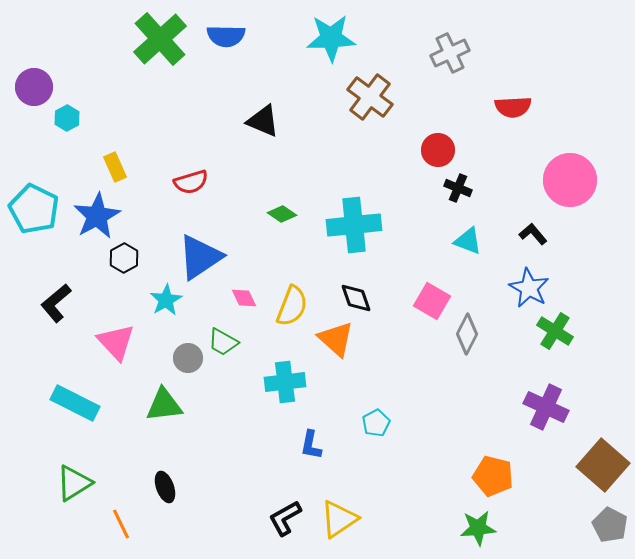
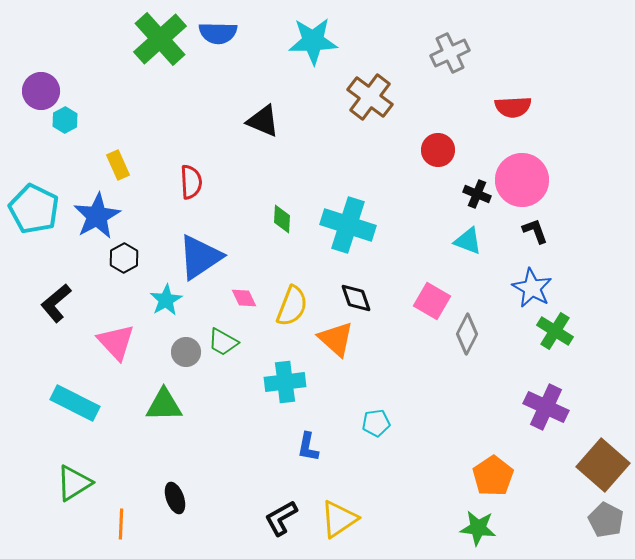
blue semicircle at (226, 36): moved 8 px left, 3 px up
cyan star at (331, 38): moved 18 px left, 3 px down
purple circle at (34, 87): moved 7 px right, 4 px down
cyan hexagon at (67, 118): moved 2 px left, 2 px down
yellow rectangle at (115, 167): moved 3 px right, 2 px up
pink circle at (570, 180): moved 48 px left
red semicircle at (191, 182): rotated 76 degrees counterclockwise
black cross at (458, 188): moved 19 px right, 6 px down
green diamond at (282, 214): moved 5 px down; rotated 60 degrees clockwise
cyan cross at (354, 225): moved 6 px left; rotated 24 degrees clockwise
black L-shape at (533, 234): moved 2 px right, 3 px up; rotated 20 degrees clockwise
blue star at (529, 288): moved 3 px right
gray circle at (188, 358): moved 2 px left, 6 px up
green triangle at (164, 405): rotated 6 degrees clockwise
cyan pentagon at (376, 423): rotated 20 degrees clockwise
blue L-shape at (311, 445): moved 3 px left, 2 px down
orange pentagon at (493, 476): rotated 24 degrees clockwise
black ellipse at (165, 487): moved 10 px right, 11 px down
black L-shape at (285, 518): moved 4 px left
orange line at (121, 524): rotated 28 degrees clockwise
gray pentagon at (610, 525): moved 4 px left, 5 px up
green star at (478, 528): rotated 12 degrees clockwise
